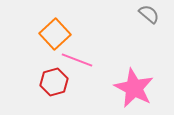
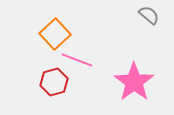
gray semicircle: moved 1 px down
pink star: moved 6 px up; rotated 9 degrees clockwise
